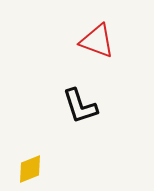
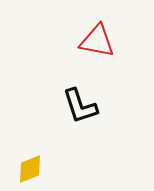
red triangle: rotated 9 degrees counterclockwise
